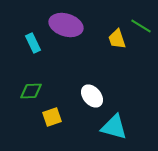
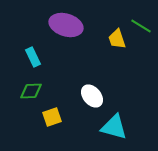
cyan rectangle: moved 14 px down
